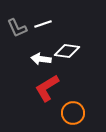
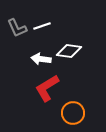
white line: moved 1 px left, 2 px down
white diamond: moved 2 px right
